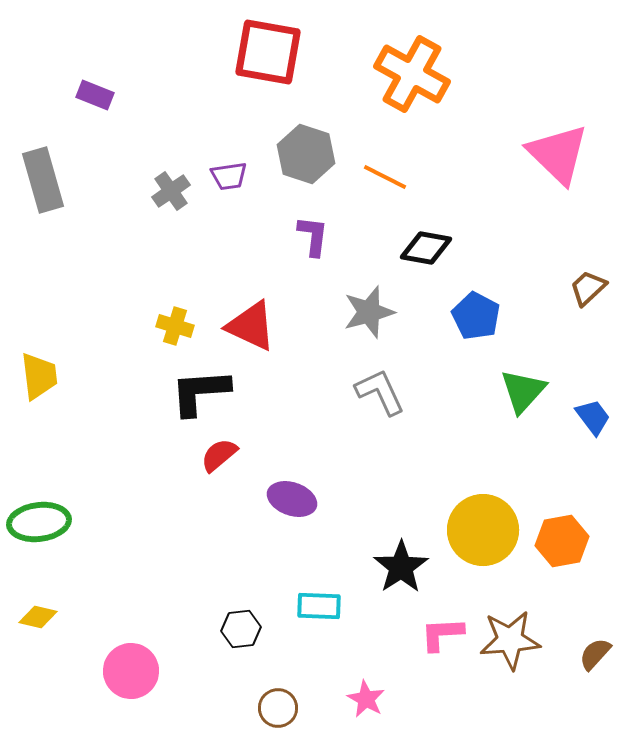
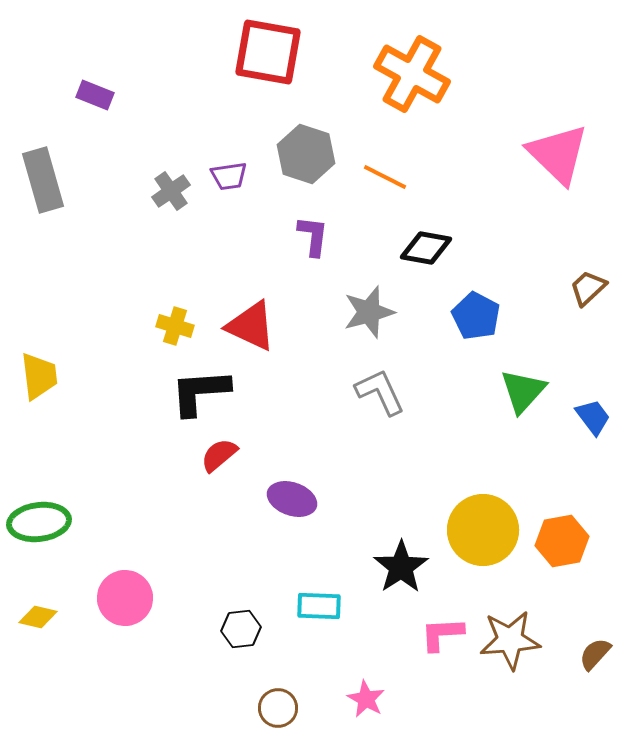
pink circle: moved 6 px left, 73 px up
